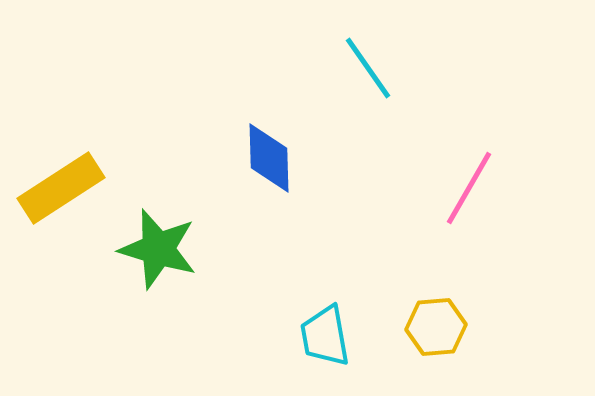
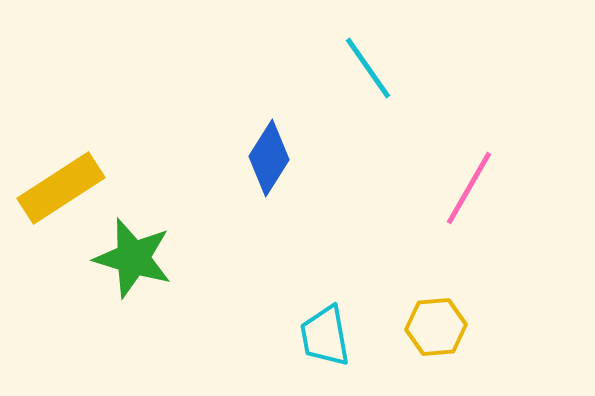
blue diamond: rotated 34 degrees clockwise
green star: moved 25 px left, 9 px down
